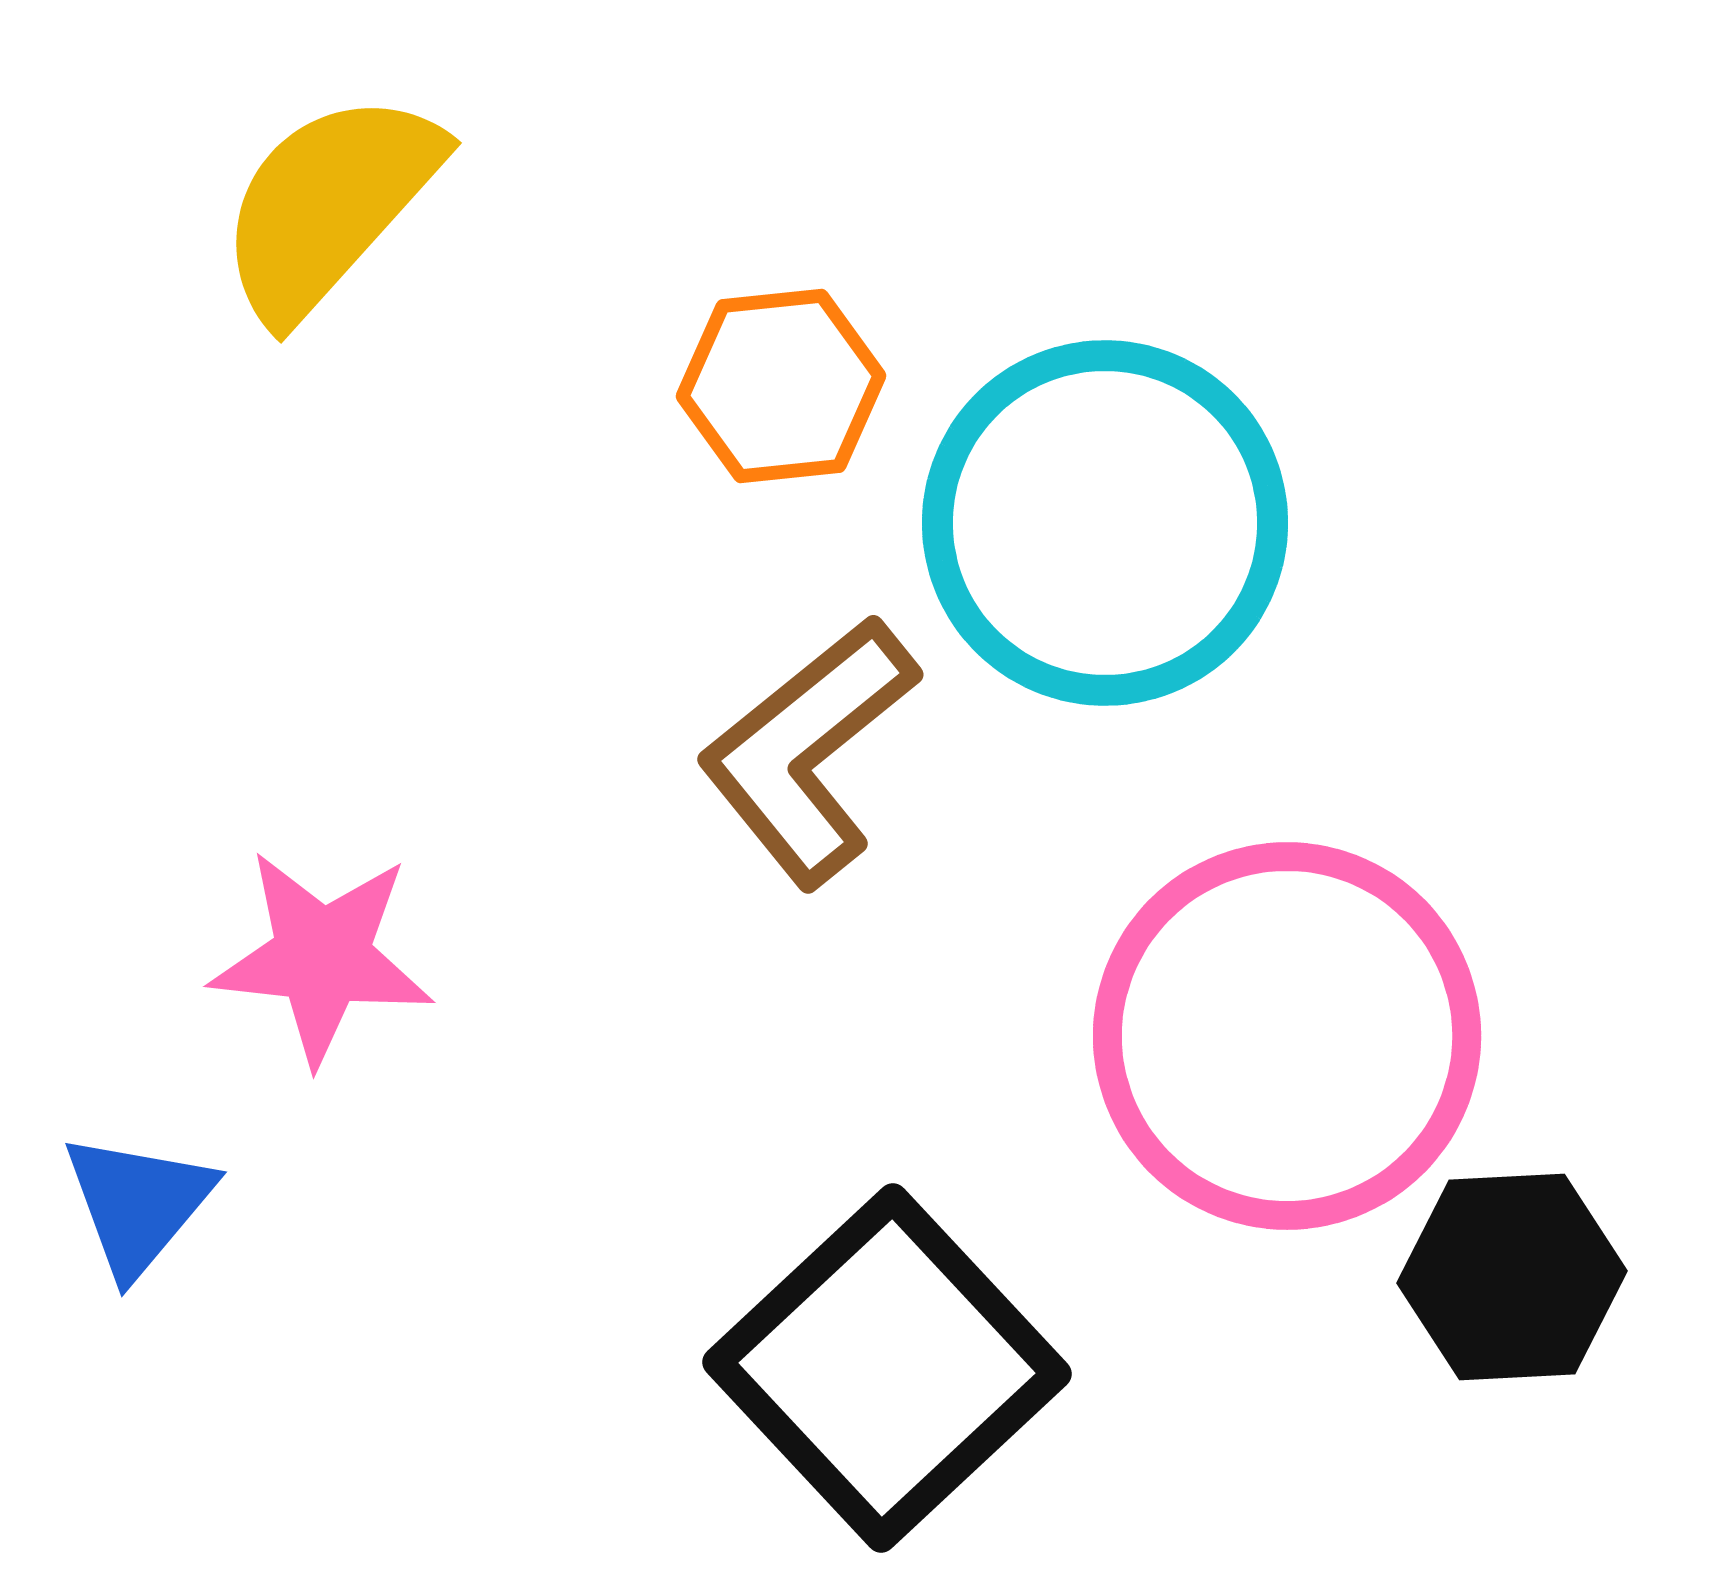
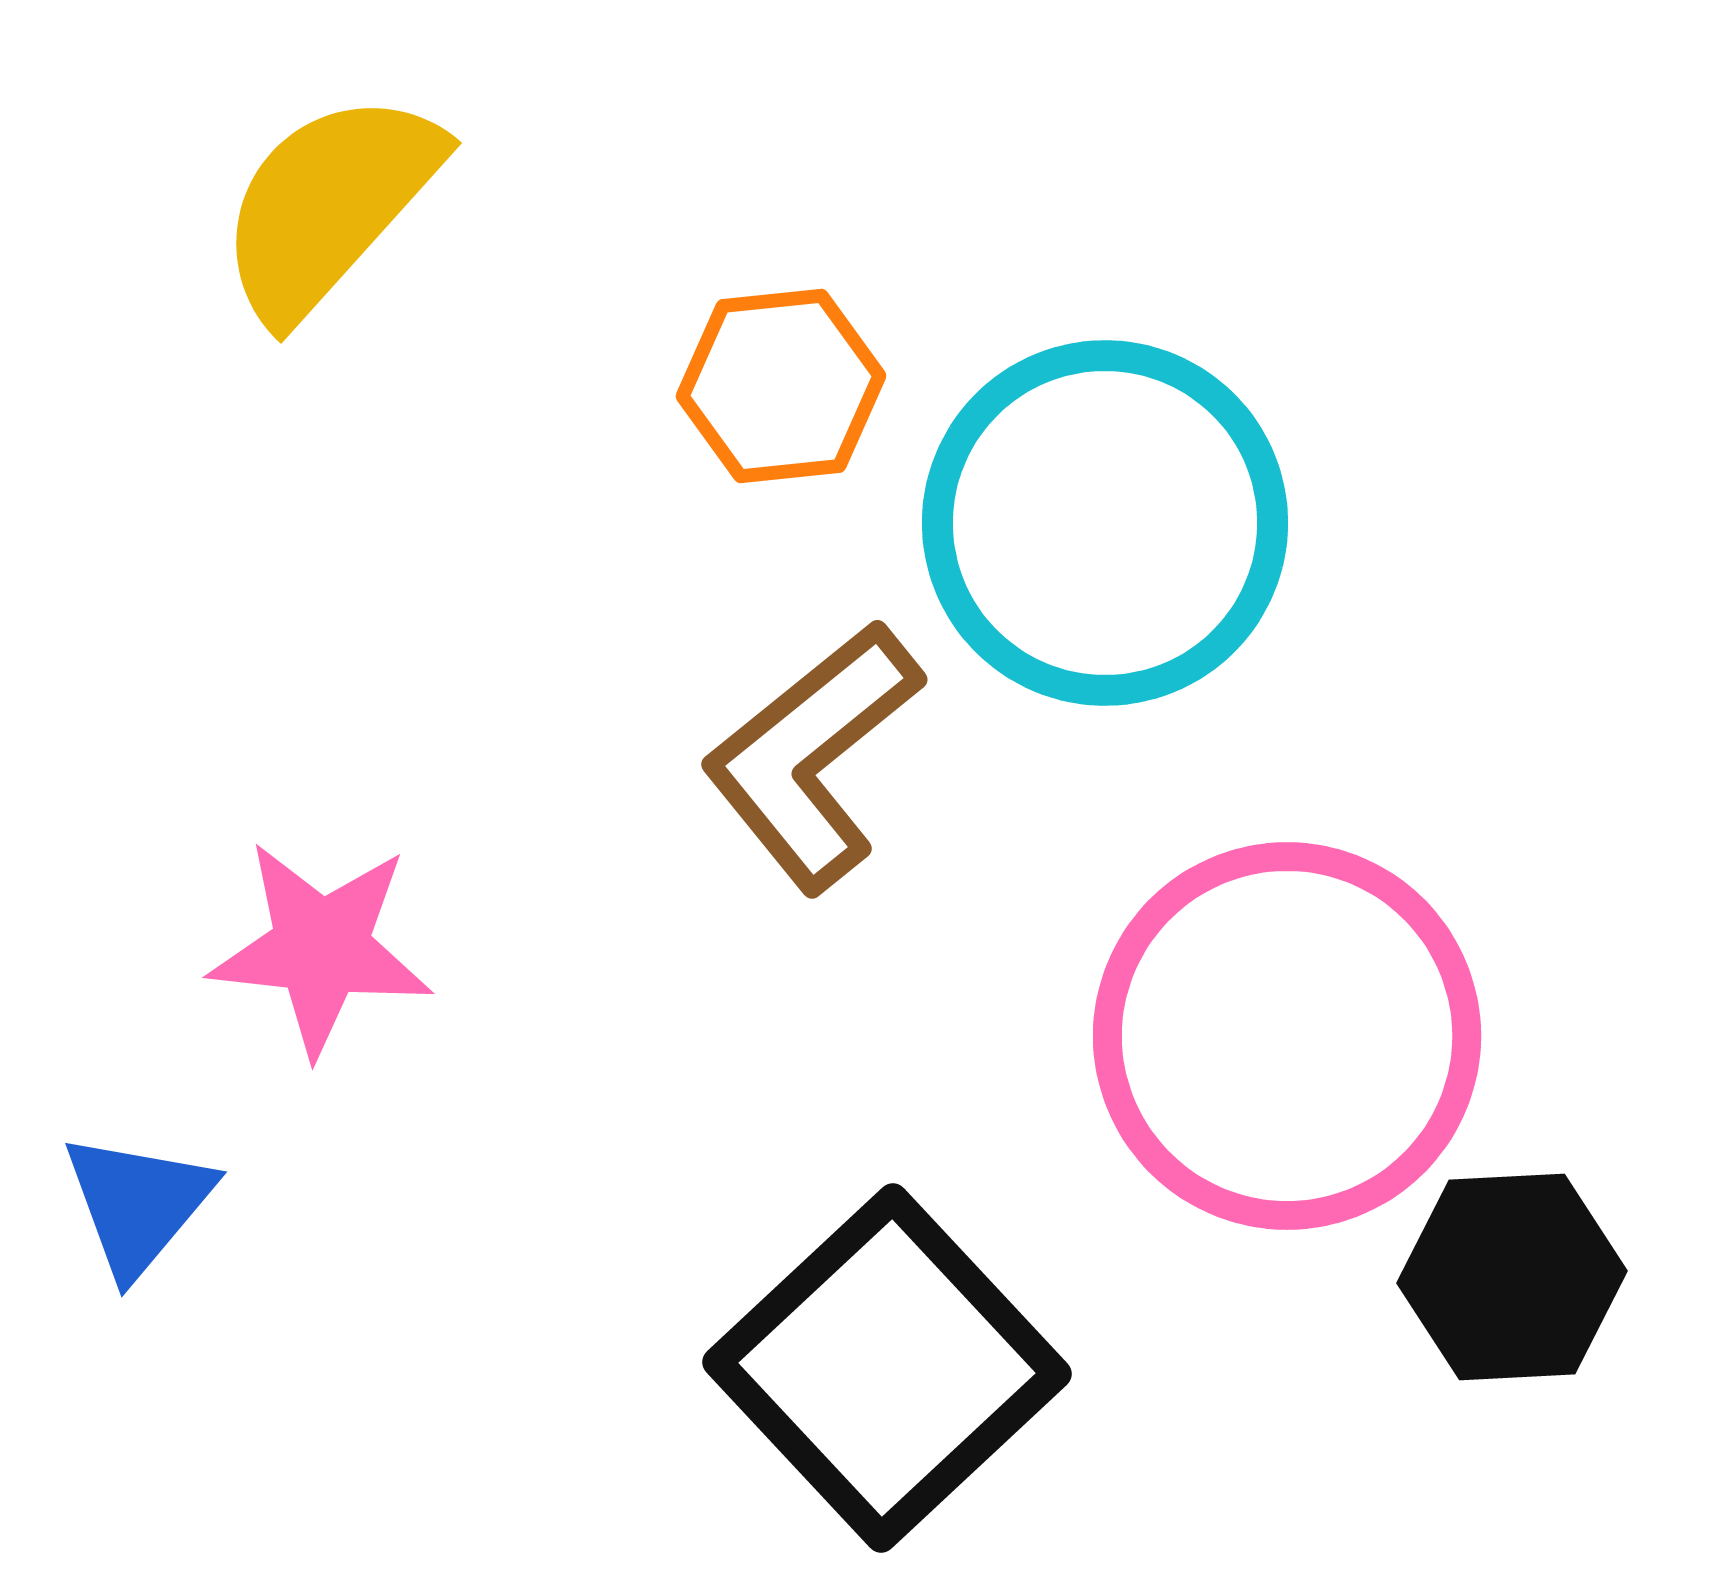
brown L-shape: moved 4 px right, 5 px down
pink star: moved 1 px left, 9 px up
